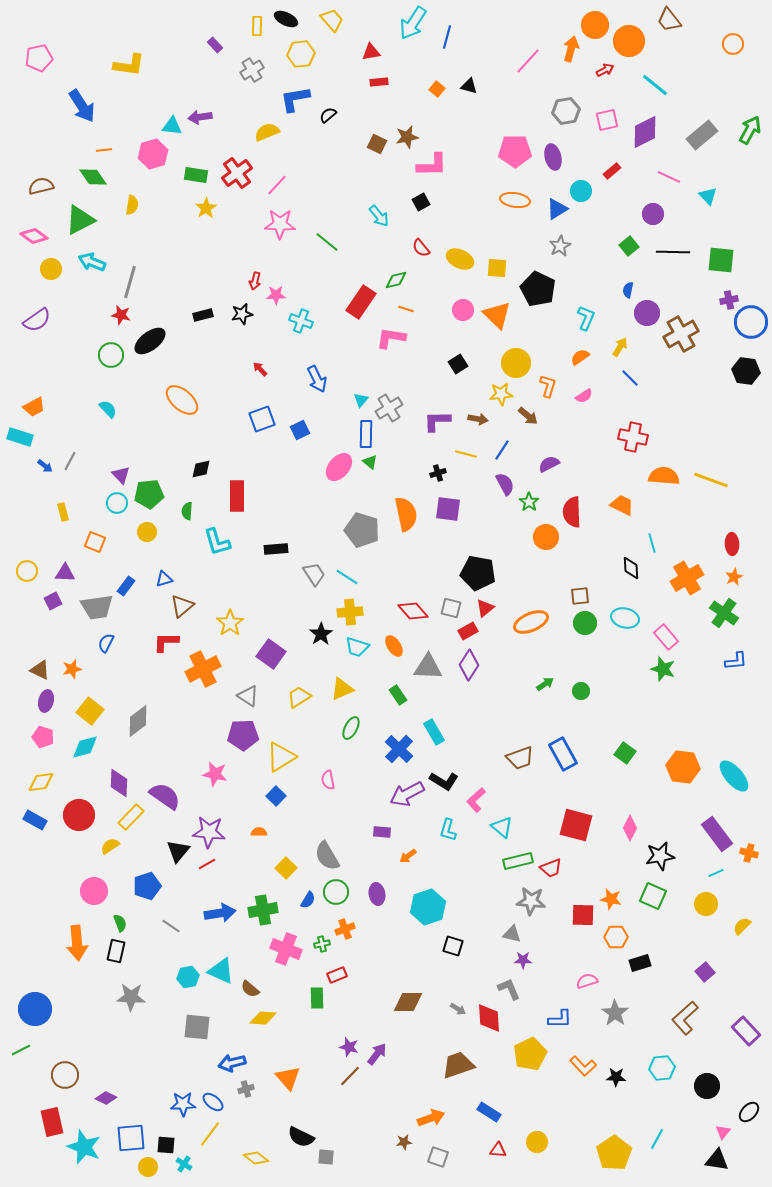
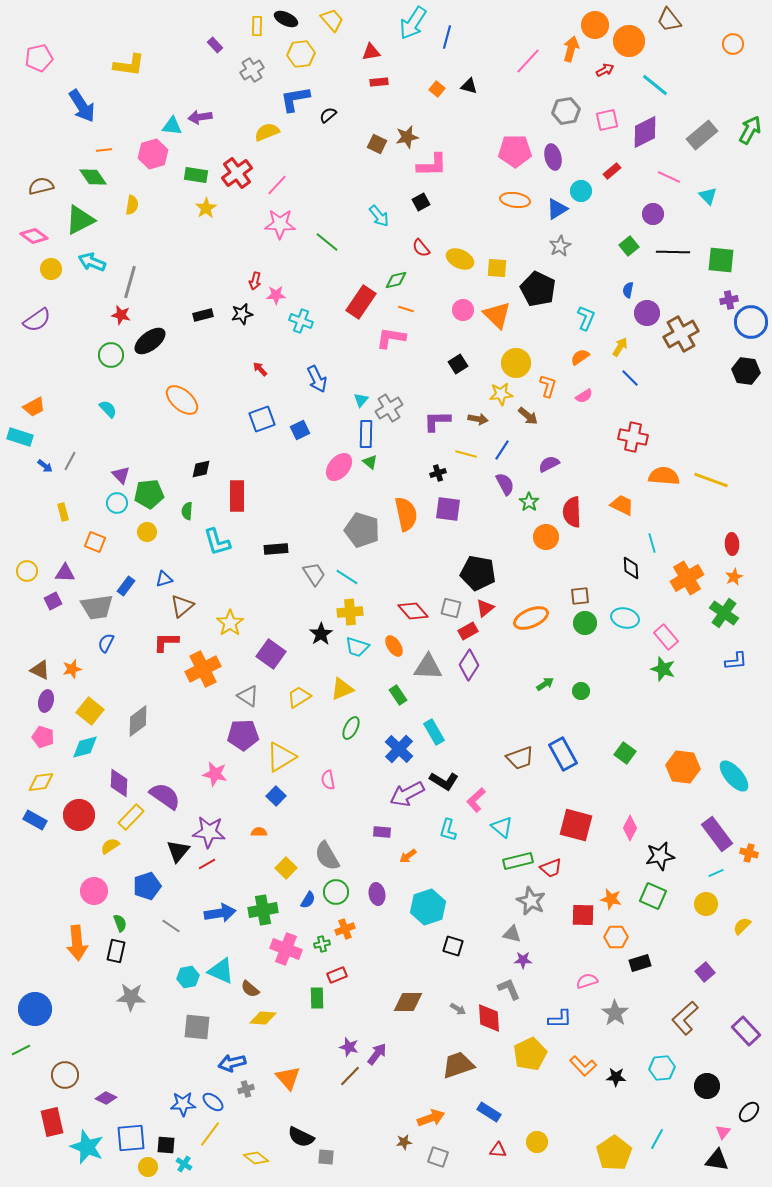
orange ellipse at (531, 622): moved 4 px up
gray star at (531, 901): rotated 20 degrees clockwise
cyan star at (84, 1147): moved 3 px right
